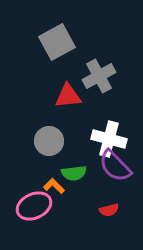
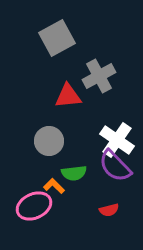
gray square: moved 4 px up
white cross: moved 8 px right, 1 px down; rotated 20 degrees clockwise
